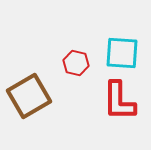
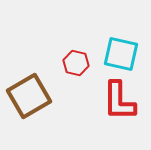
cyan square: moved 1 px left, 1 px down; rotated 9 degrees clockwise
